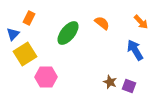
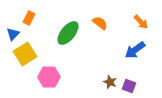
orange semicircle: moved 2 px left
blue arrow: rotated 95 degrees counterclockwise
pink hexagon: moved 3 px right
